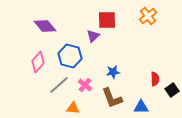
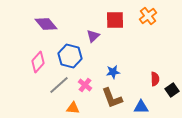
red square: moved 8 px right
purple diamond: moved 1 px right, 2 px up
